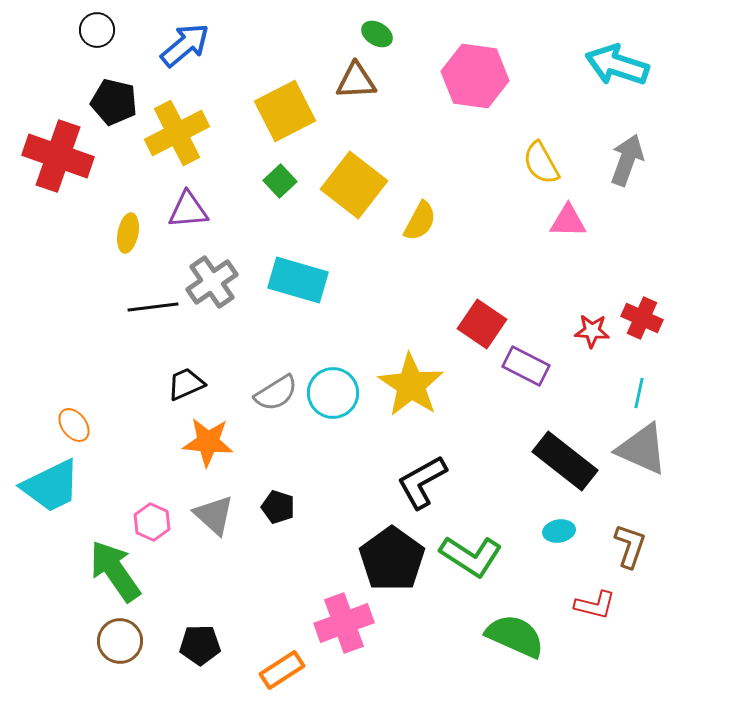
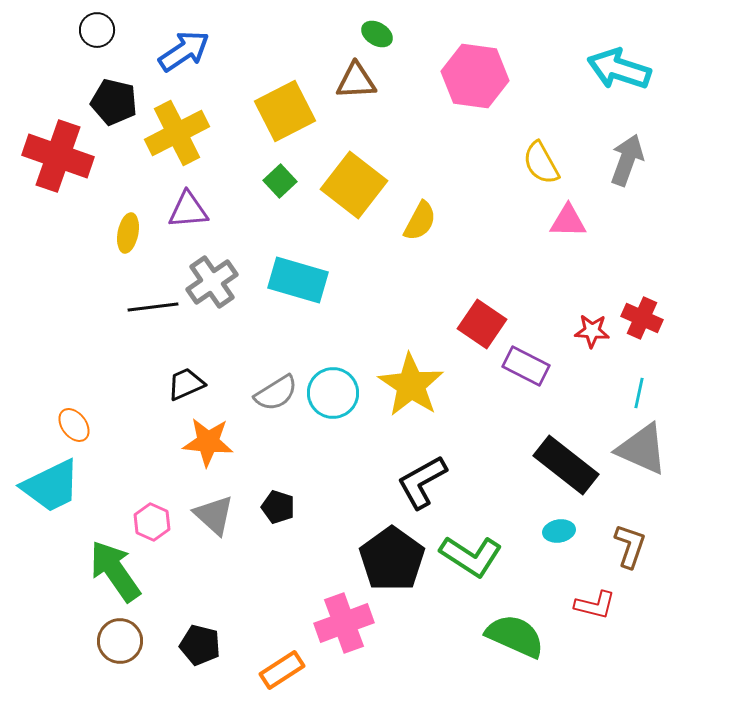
blue arrow at (185, 45): moved 1 px left, 6 px down; rotated 6 degrees clockwise
cyan arrow at (617, 65): moved 2 px right, 4 px down
black rectangle at (565, 461): moved 1 px right, 4 px down
black pentagon at (200, 645): rotated 15 degrees clockwise
